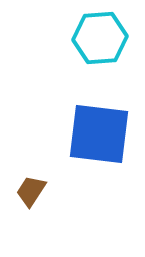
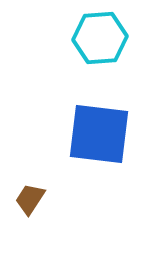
brown trapezoid: moved 1 px left, 8 px down
